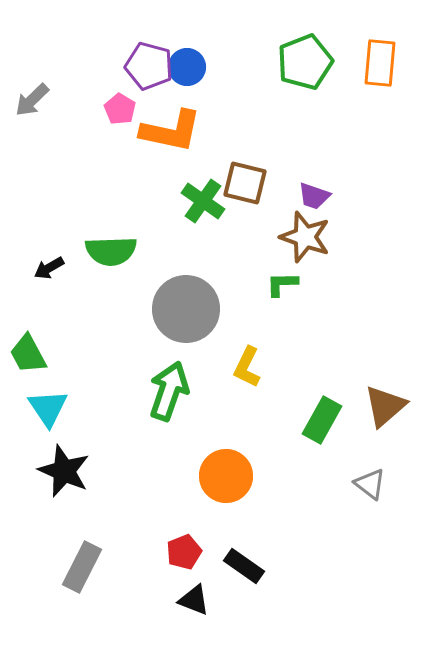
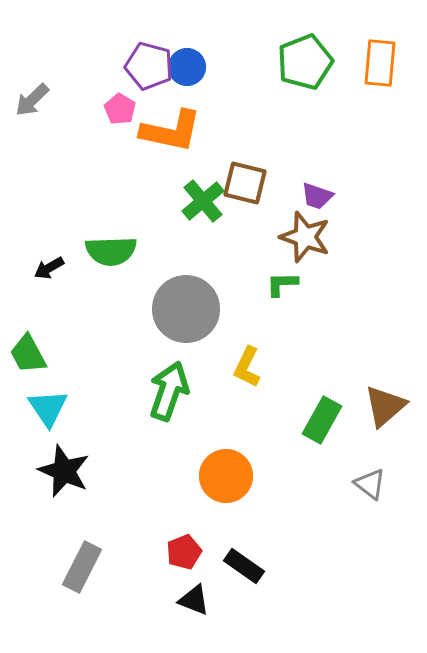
purple trapezoid: moved 3 px right
green cross: rotated 15 degrees clockwise
